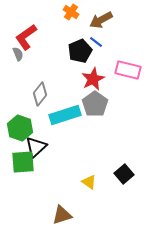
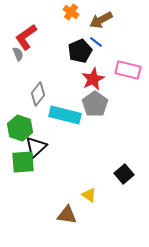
gray diamond: moved 2 px left
cyan rectangle: rotated 32 degrees clockwise
yellow triangle: moved 13 px down
brown triangle: moved 5 px right; rotated 25 degrees clockwise
